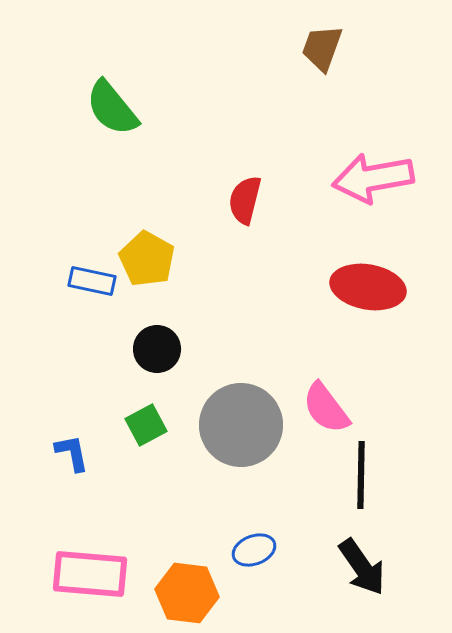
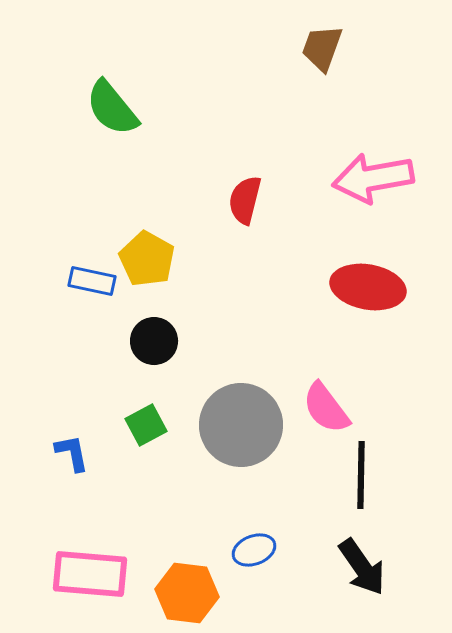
black circle: moved 3 px left, 8 px up
